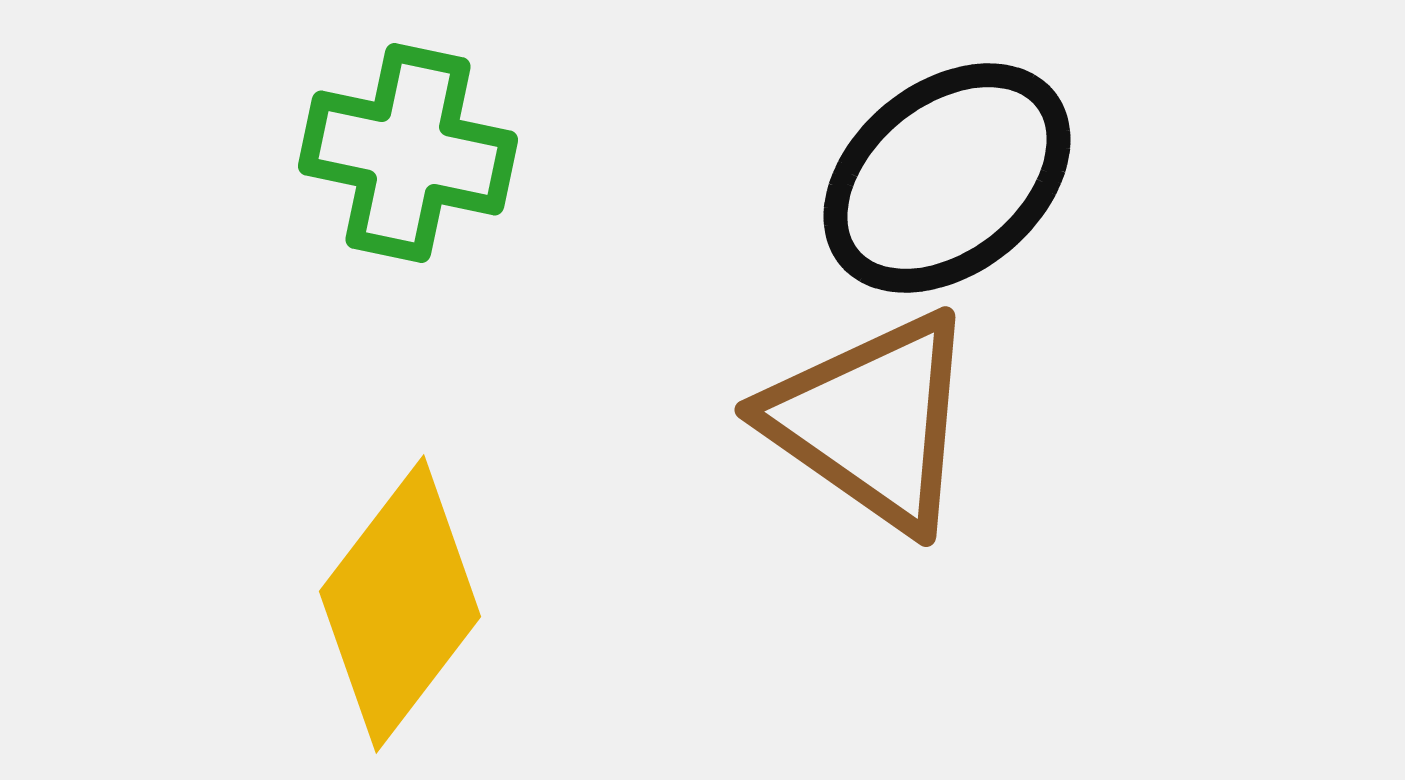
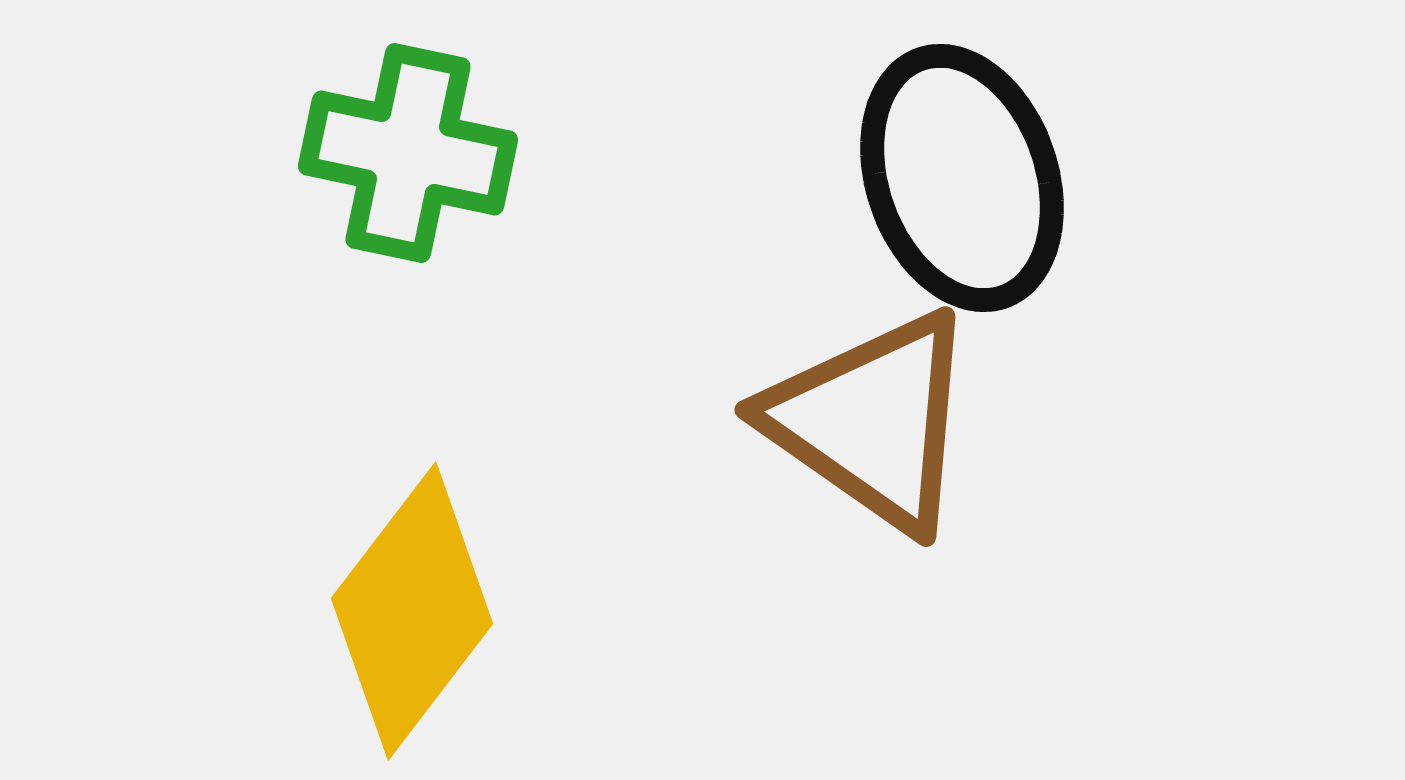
black ellipse: moved 15 px right; rotated 70 degrees counterclockwise
yellow diamond: moved 12 px right, 7 px down
